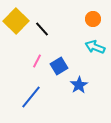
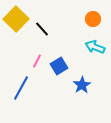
yellow square: moved 2 px up
blue star: moved 3 px right
blue line: moved 10 px left, 9 px up; rotated 10 degrees counterclockwise
